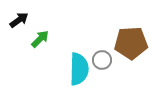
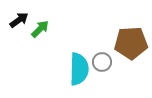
green arrow: moved 10 px up
gray circle: moved 2 px down
